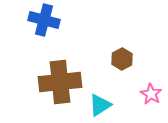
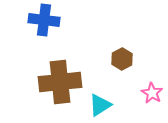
blue cross: rotated 8 degrees counterclockwise
pink star: moved 1 px right, 1 px up
